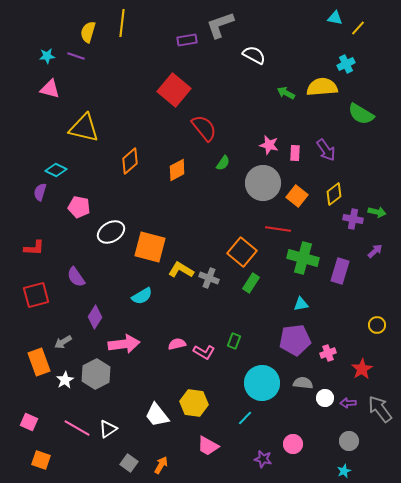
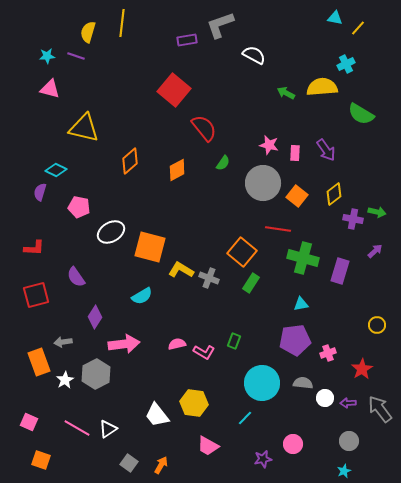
gray arrow at (63, 342): rotated 24 degrees clockwise
purple star at (263, 459): rotated 24 degrees counterclockwise
